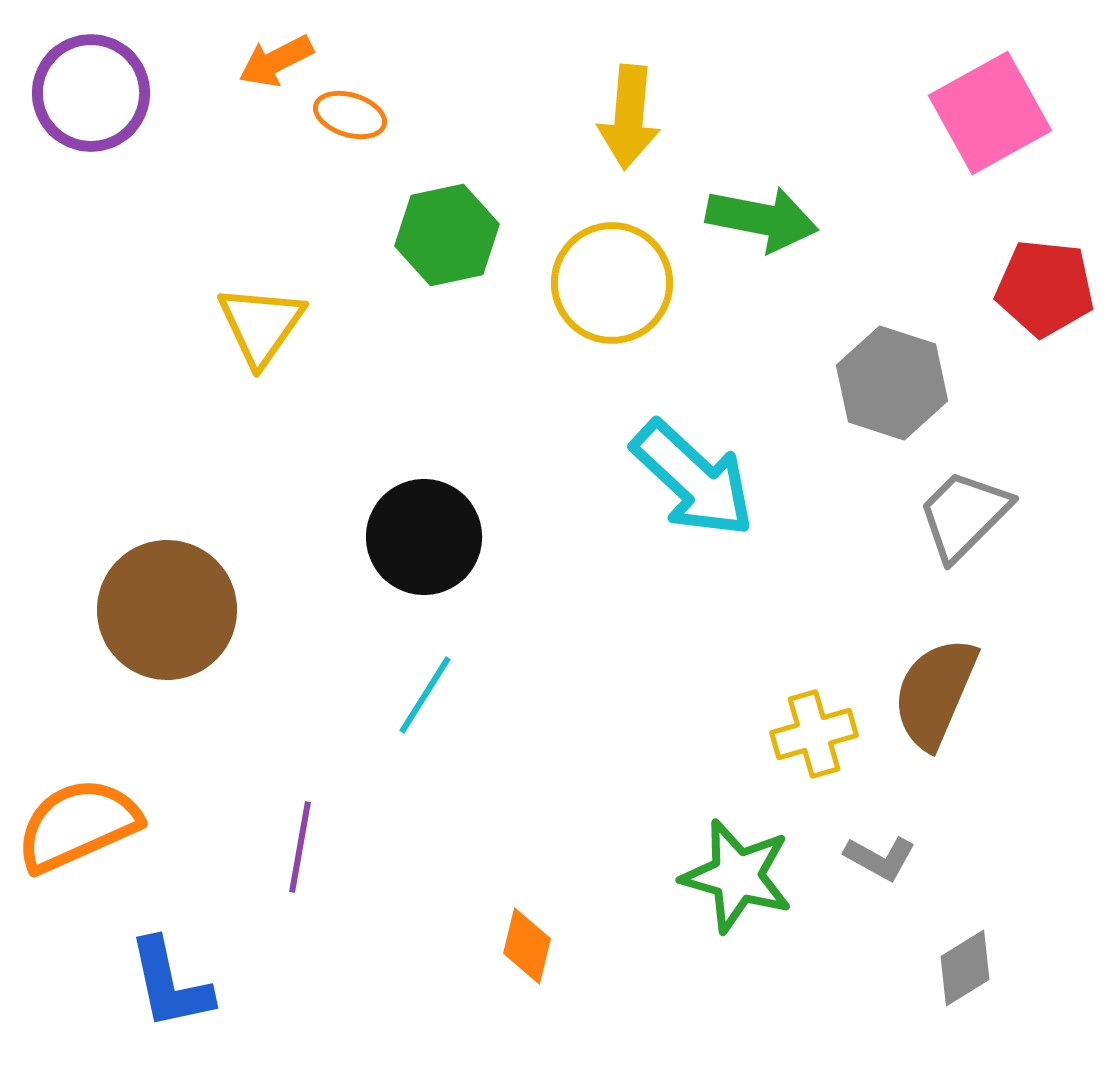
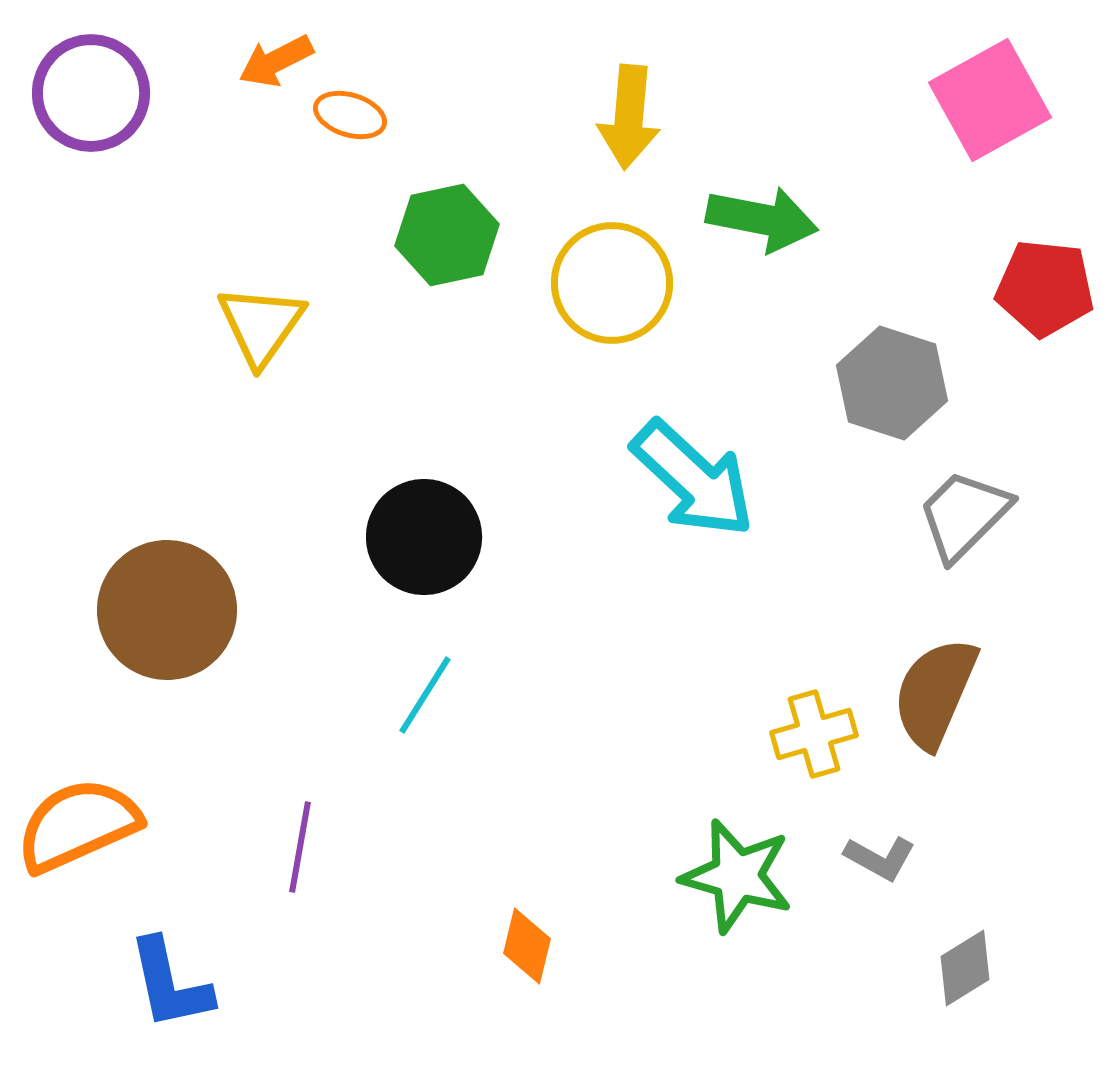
pink square: moved 13 px up
